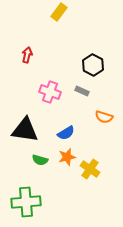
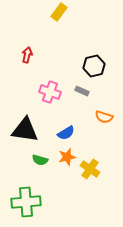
black hexagon: moved 1 px right, 1 px down; rotated 20 degrees clockwise
